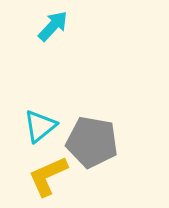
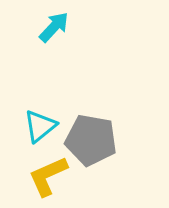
cyan arrow: moved 1 px right, 1 px down
gray pentagon: moved 1 px left, 2 px up
